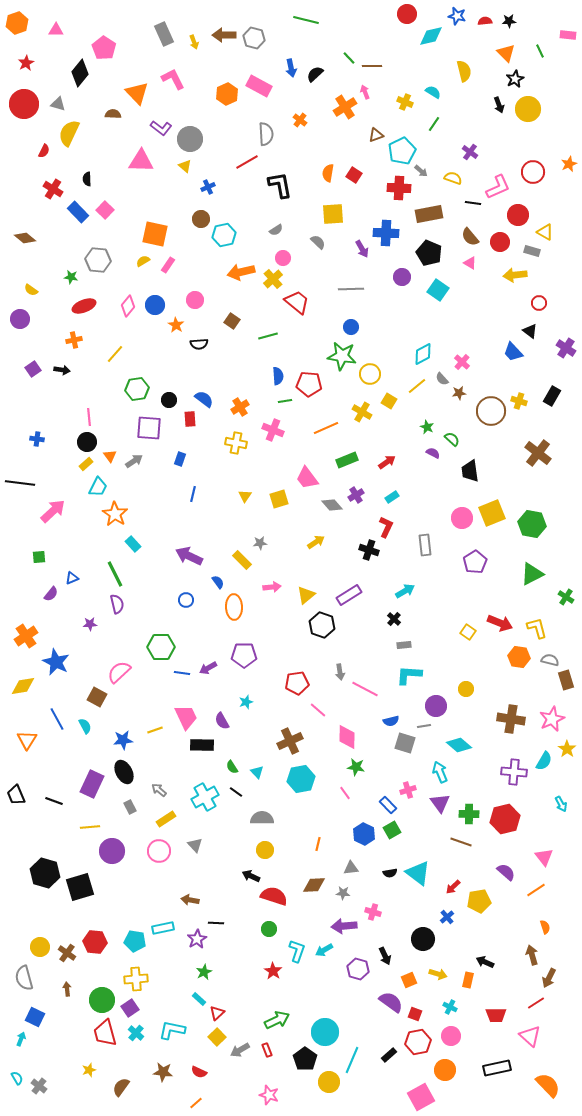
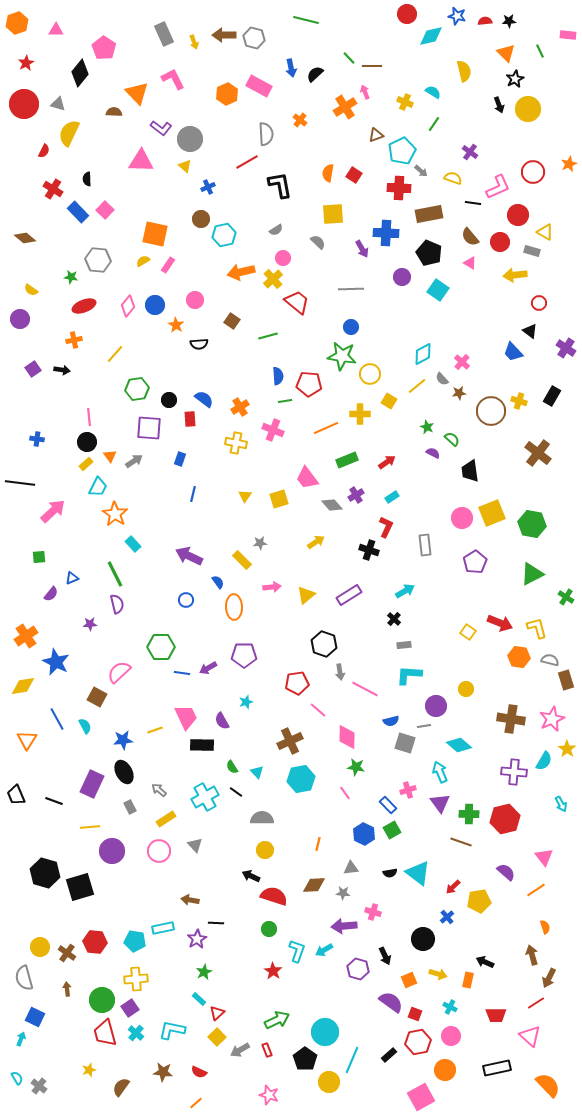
brown semicircle at (113, 114): moved 1 px right, 2 px up
yellow cross at (362, 412): moved 2 px left, 2 px down; rotated 30 degrees counterclockwise
black hexagon at (322, 625): moved 2 px right, 19 px down
